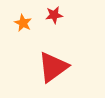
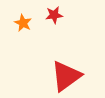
red triangle: moved 13 px right, 9 px down
